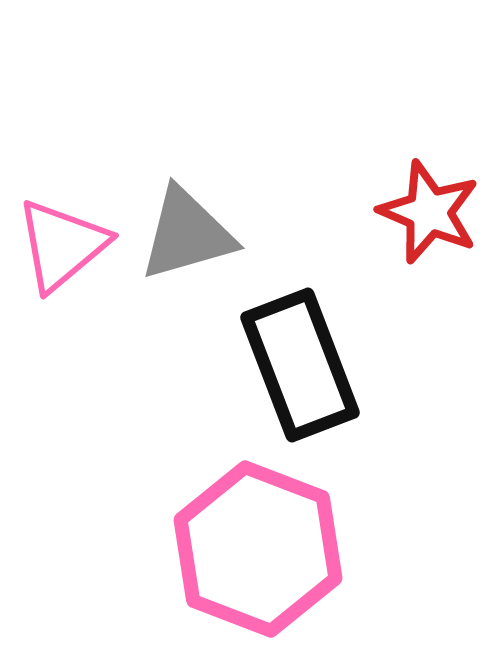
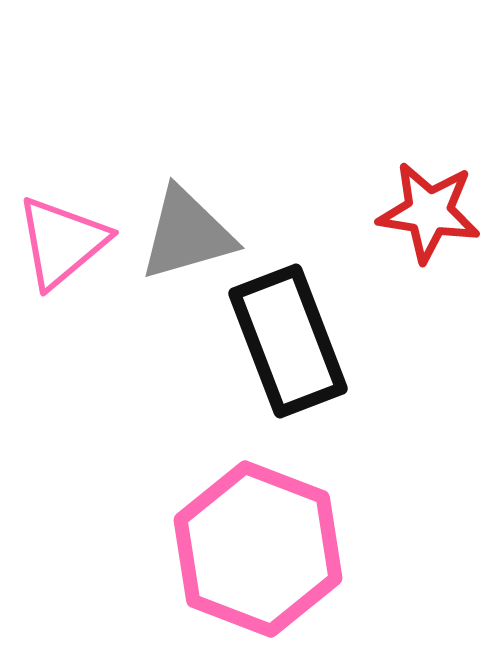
red star: rotated 14 degrees counterclockwise
pink triangle: moved 3 px up
black rectangle: moved 12 px left, 24 px up
